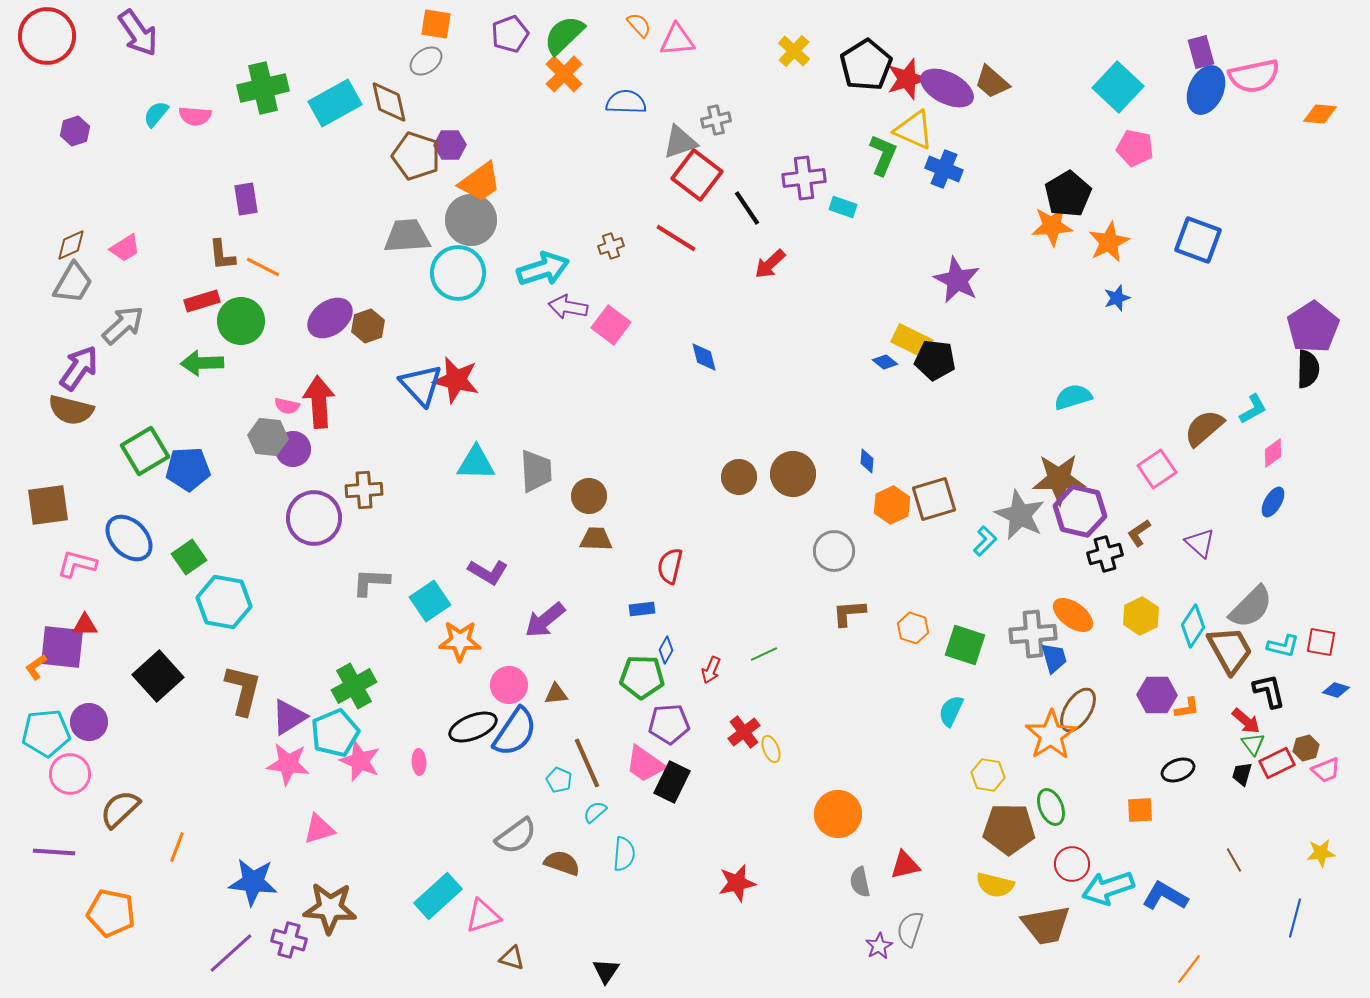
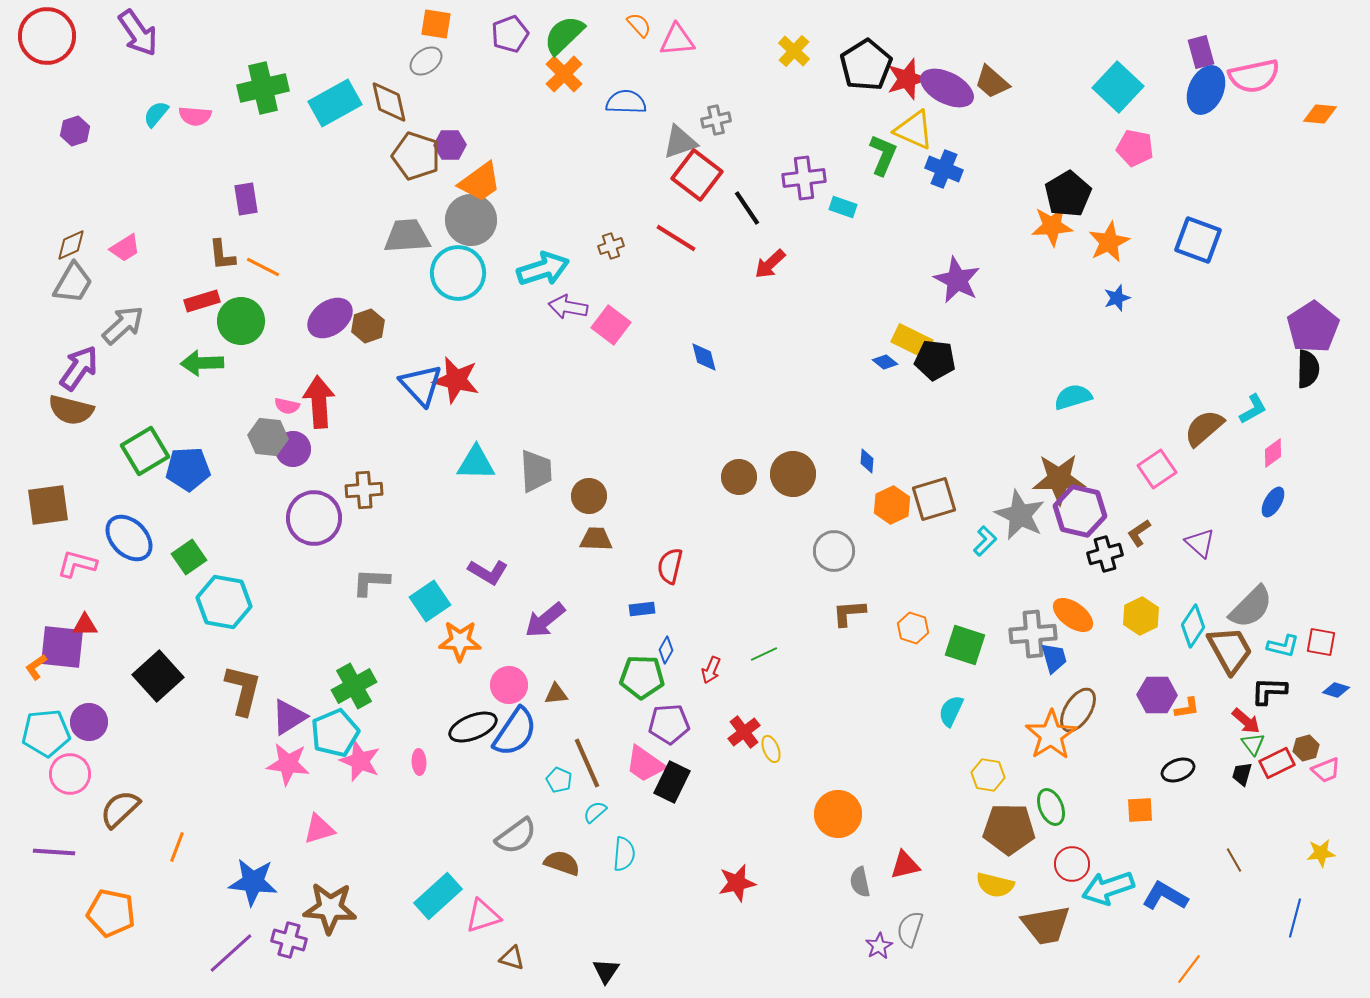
black L-shape at (1269, 691): rotated 75 degrees counterclockwise
